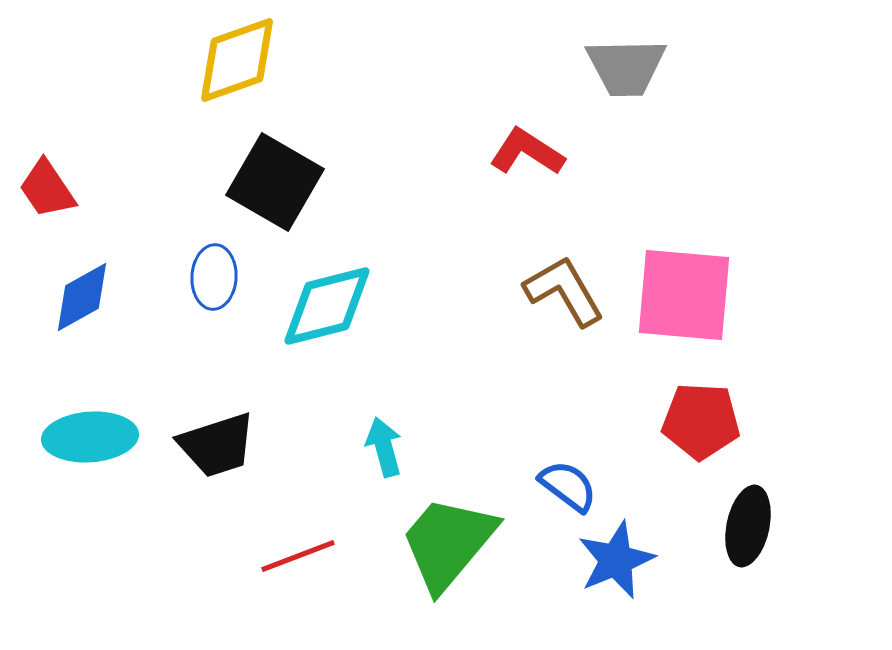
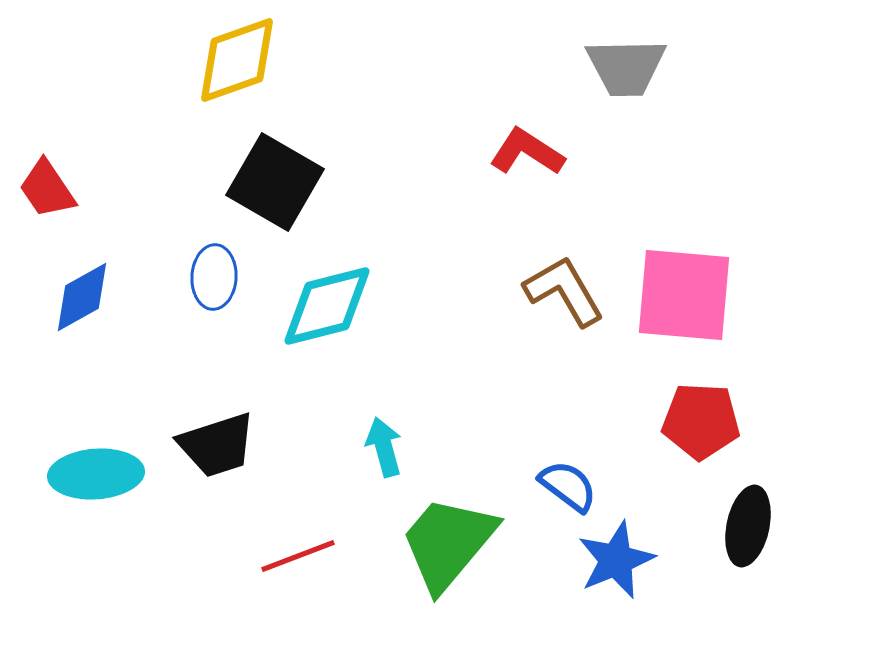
cyan ellipse: moved 6 px right, 37 px down
